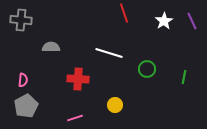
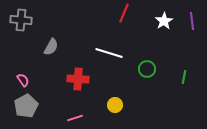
red line: rotated 42 degrees clockwise
purple line: rotated 18 degrees clockwise
gray semicircle: rotated 120 degrees clockwise
pink semicircle: rotated 40 degrees counterclockwise
